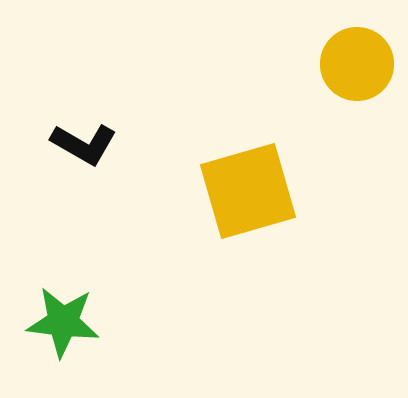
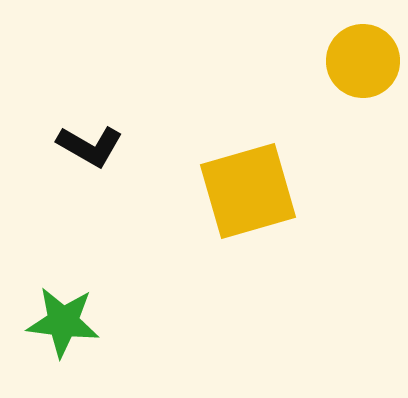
yellow circle: moved 6 px right, 3 px up
black L-shape: moved 6 px right, 2 px down
